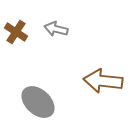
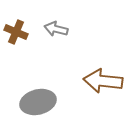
brown cross: rotated 10 degrees counterclockwise
gray ellipse: rotated 56 degrees counterclockwise
